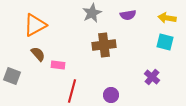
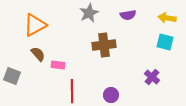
gray star: moved 3 px left
red line: rotated 15 degrees counterclockwise
